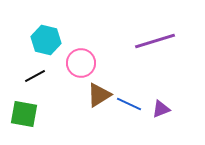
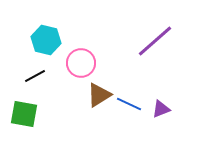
purple line: rotated 24 degrees counterclockwise
